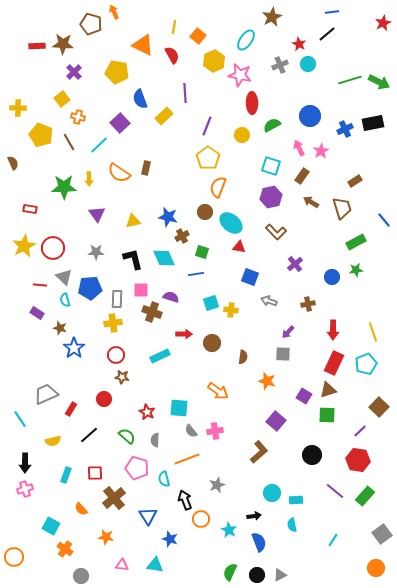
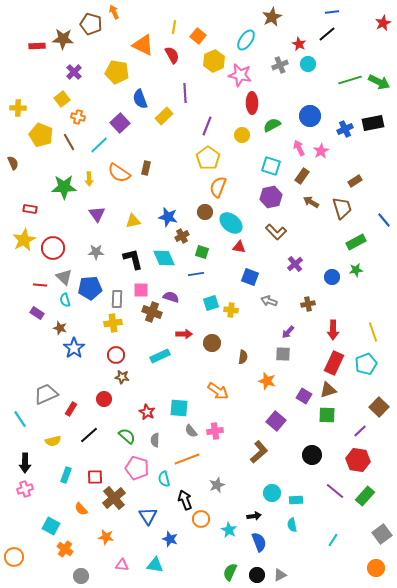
brown star at (63, 44): moved 5 px up
yellow star at (24, 246): moved 6 px up
red square at (95, 473): moved 4 px down
